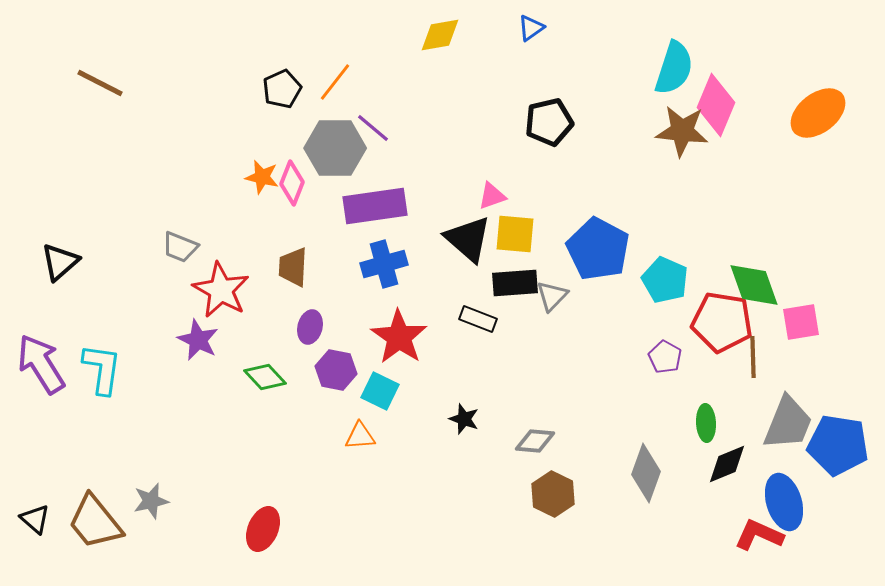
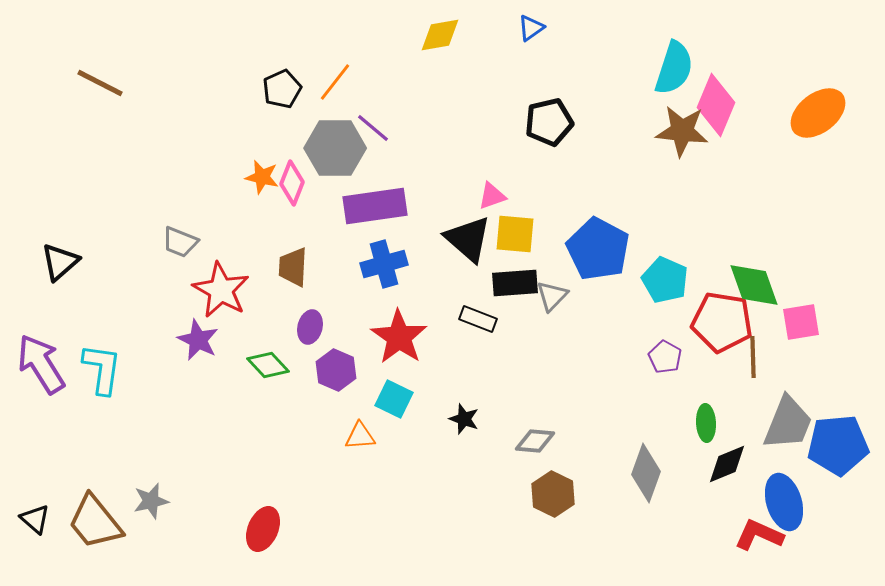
gray trapezoid at (180, 247): moved 5 px up
purple hexagon at (336, 370): rotated 12 degrees clockwise
green diamond at (265, 377): moved 3 px right, 12 px up
cyan square at (380, 391): moved 14 px right, 8 px down
blue pentagon at (838, 445): rotated 14 degrees counterclockwise
